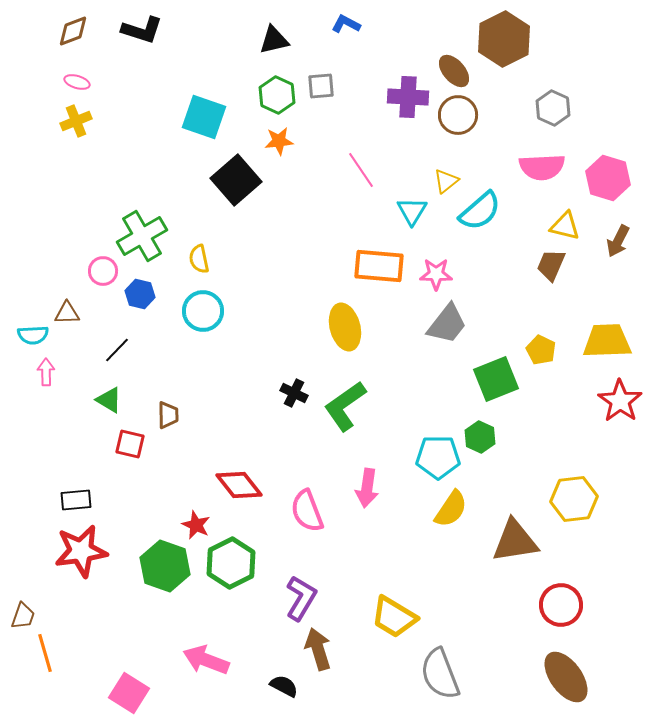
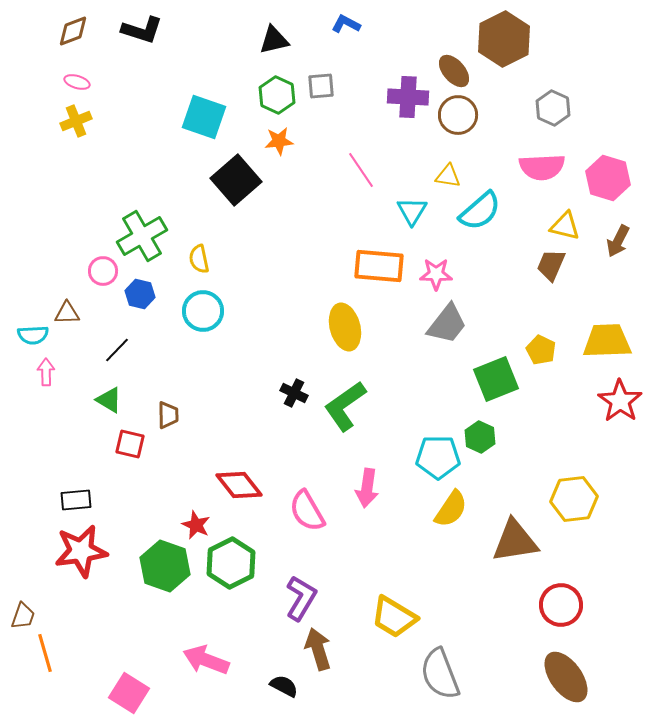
yellow triangle at (446, 181): moved 2 px right, 5 px up; rotated 48 degrees clockwise
pink semicircle at (307, 511): rotated 9 degrees counterclockwise
